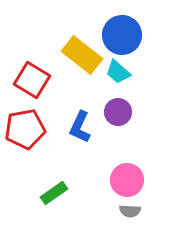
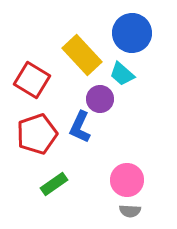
blue circle: moved 10 px right, 2 px up
yellow rectangle: rotated 9 degrees clockwise
cyan trapezoid: moved 4 px right, 2 px down
purple circle: moved 18 px left, 13 px up
red pentagon: moved 12 px right, 5 px down; rotated 9 degrees counterclockwise
green rectangle: moved 9 px up
